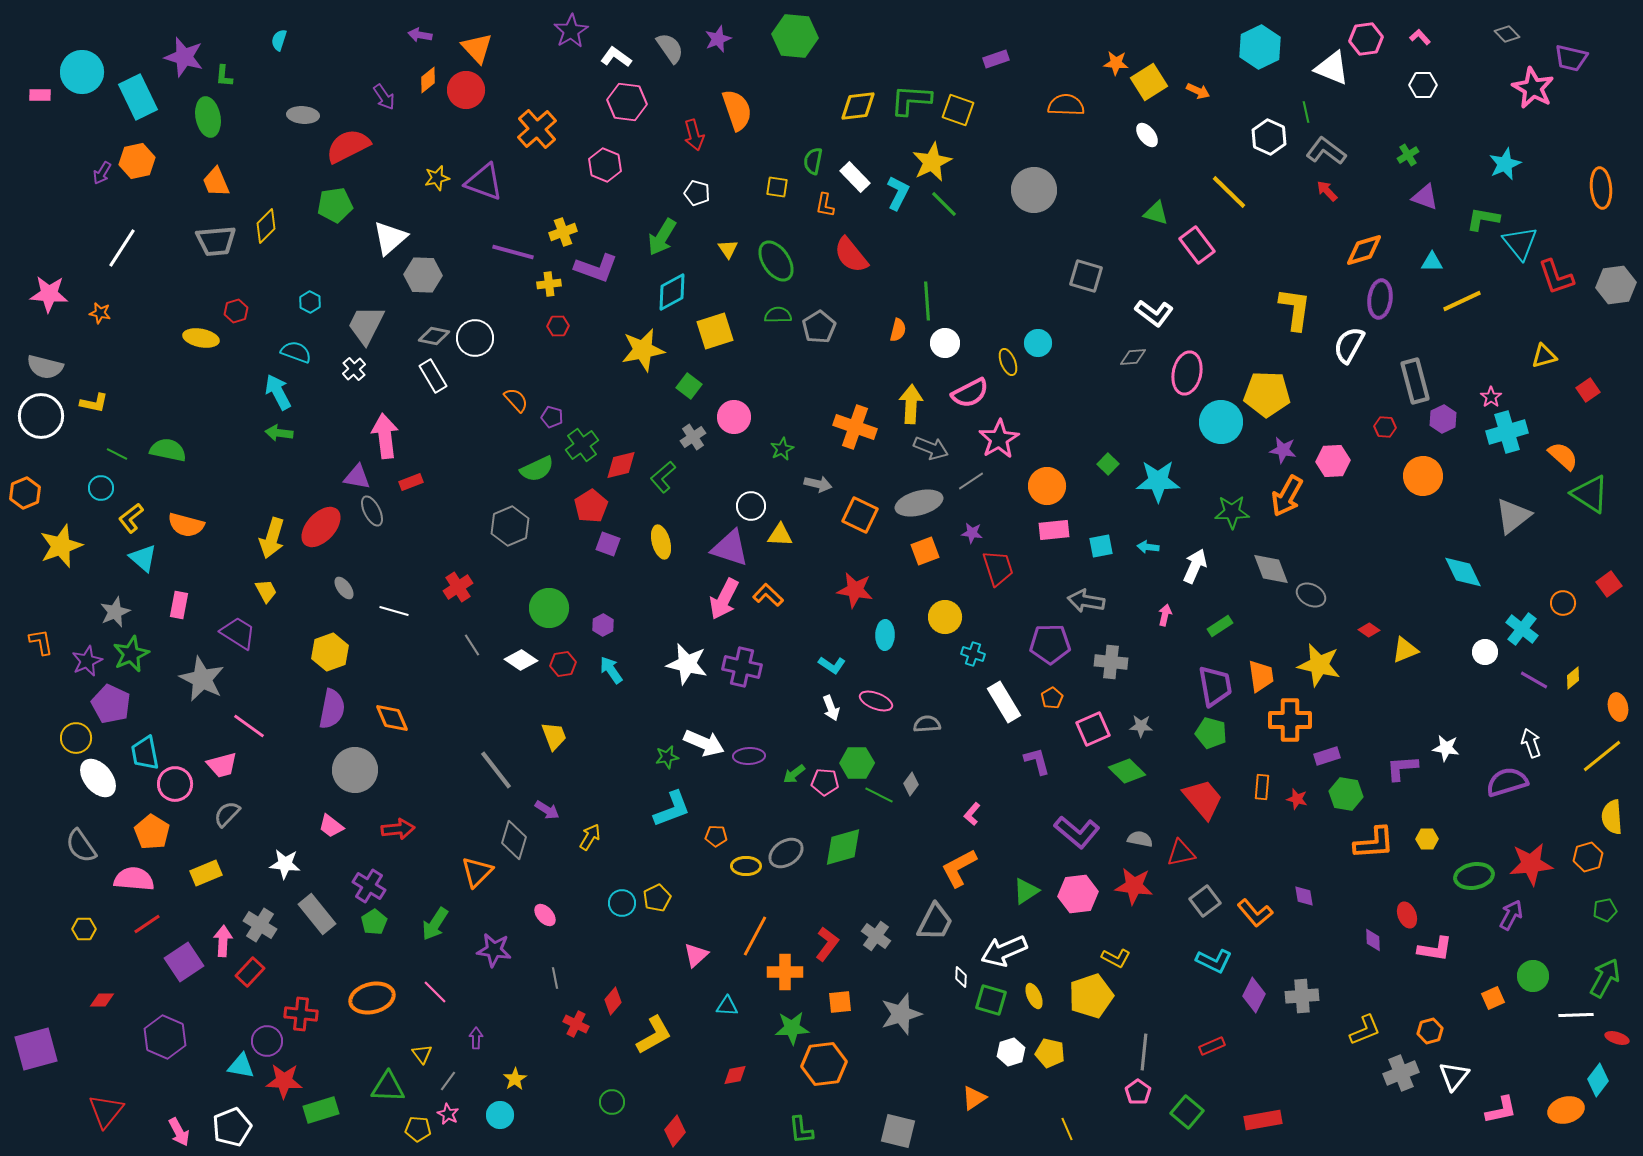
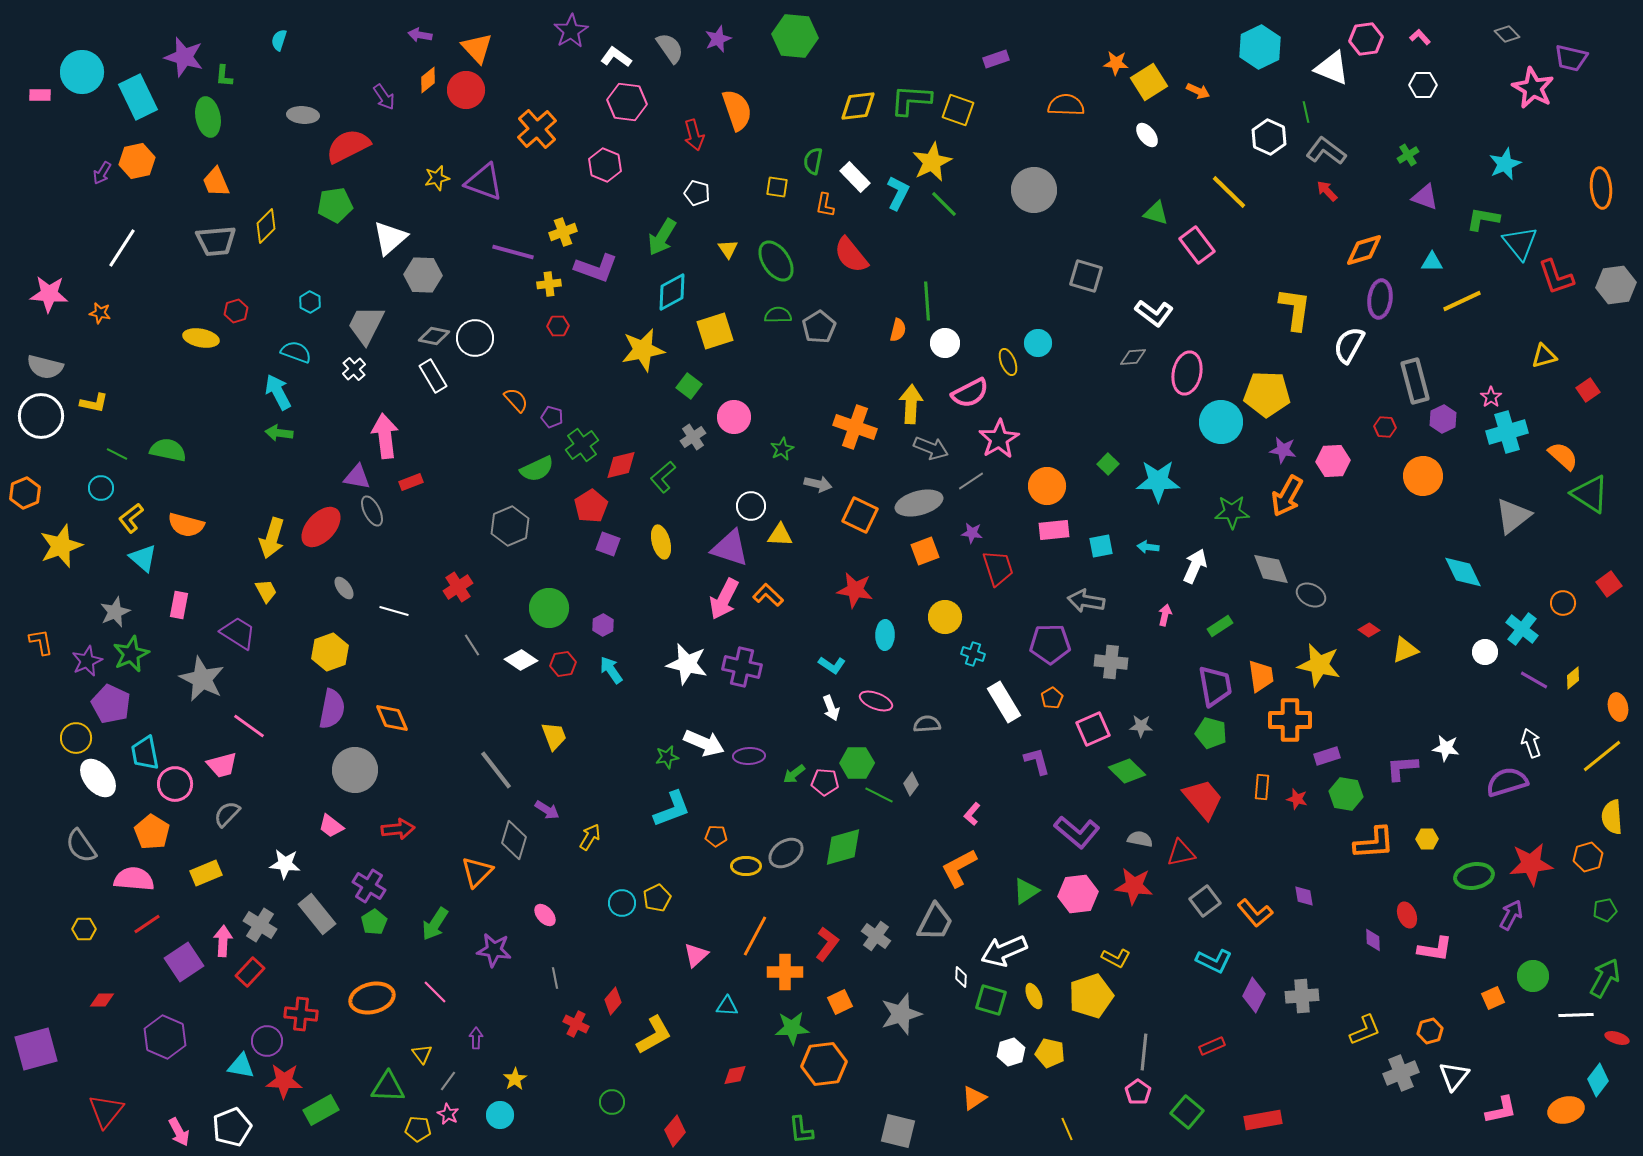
orange square at (840, 1002): rotated 20 degrees counterclockwise
green rectangle at (321, 1110): rotated 12 degrees counterclockwise
